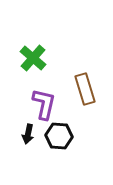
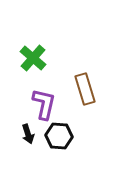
black arrow: rotated 30 degrees counterclockwise
